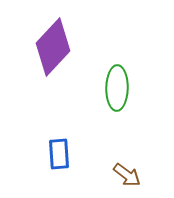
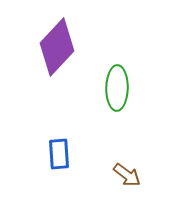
purple diamond: moved 4 px right
